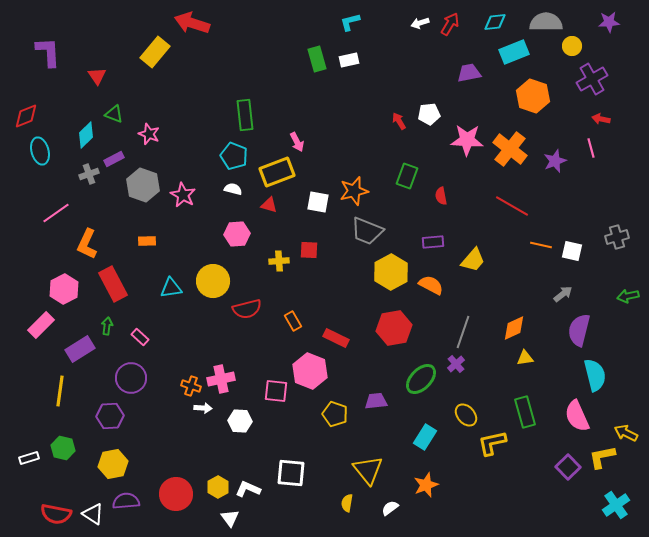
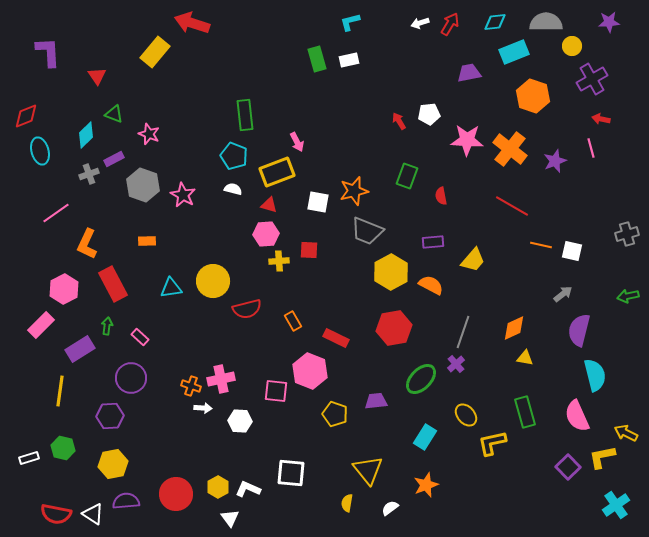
pink hexagon at (237, 234): moved 29 px right
gray cross at (617, 237): moved 10 px right, 3 px up
yellow triangle at (525, 358): rotated 18 degrees clockwise
